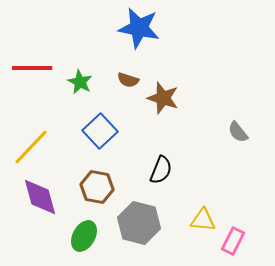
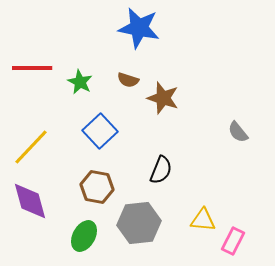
purple diamond: moved 10 px left, 4 px down
gray hexagon: rotated 21 degrees counterclockwise
